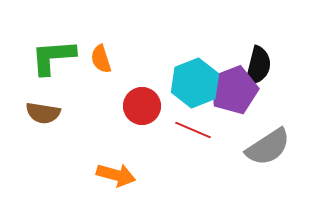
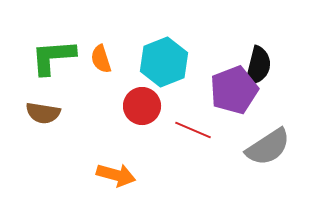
cyan hexagon: moved 31 px left, 21 px up
